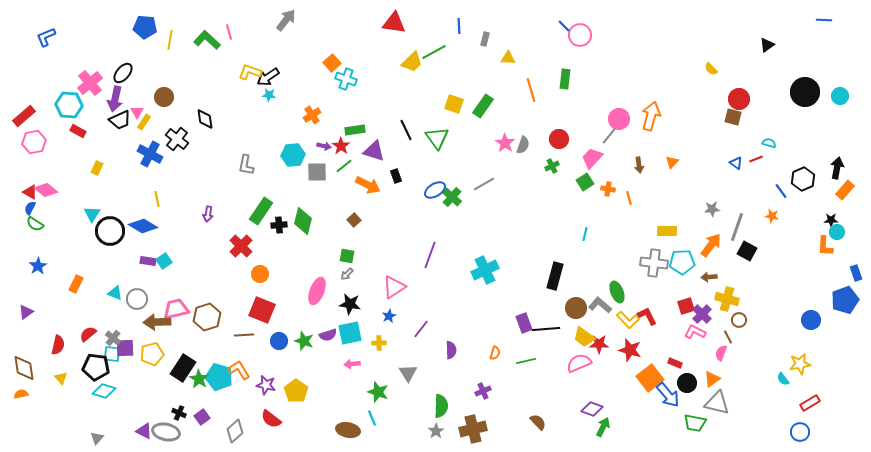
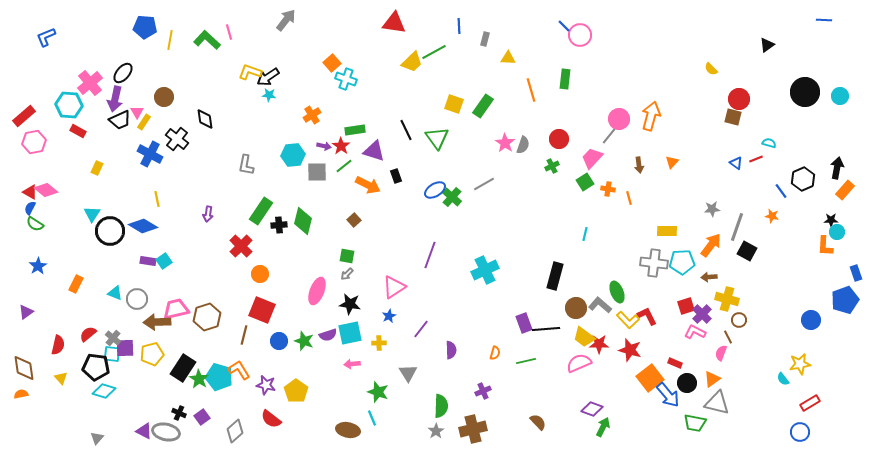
brown line at (244, 335): rotated 72 degrees counterclockwise
